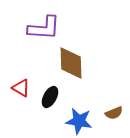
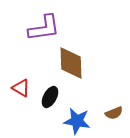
purple L-shape: rotated 12 degrees counterclockwise
blue star: moved 2 px left
